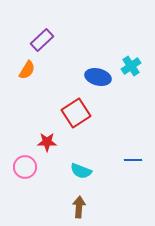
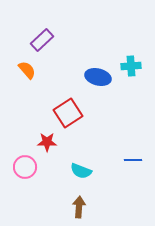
cyan cross: rotated 30 degrees clockwise
orange semicircle: rotated 72 degrees counterclockwise
red square: moved 8 px left
